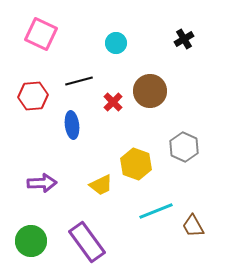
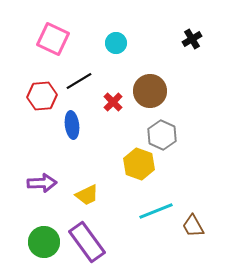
pink square: moved 12 px right, 5 px down
black cross: moved 8 px right
black line: rotated 16 degrees counterclockwise
red hexagon: moved 9 px right
gray hexagon: moved 22 px left, 12 px up
yellow hexagon: moved 3 px right
yellow trapezoid: moved 14 px left, 10 px down
green circle: moved 13 px right, 1 px down
